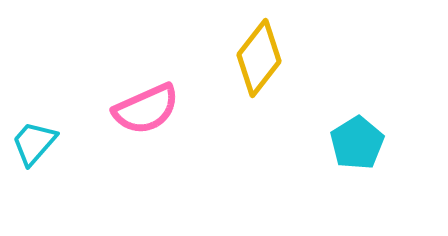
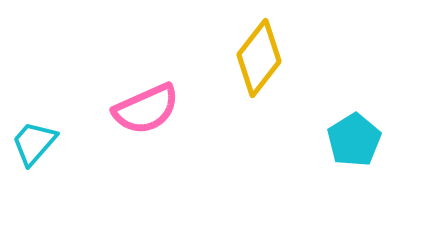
cyan pentagon: moved 3 px left, 3 px up
